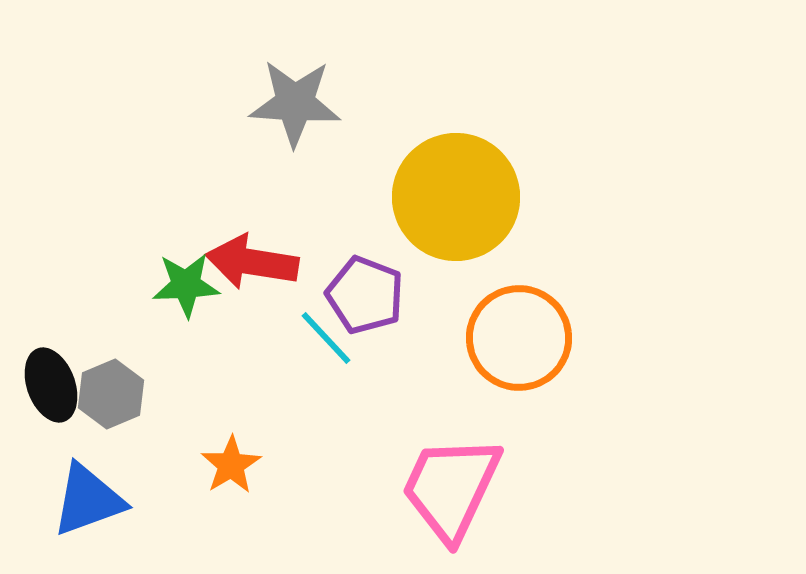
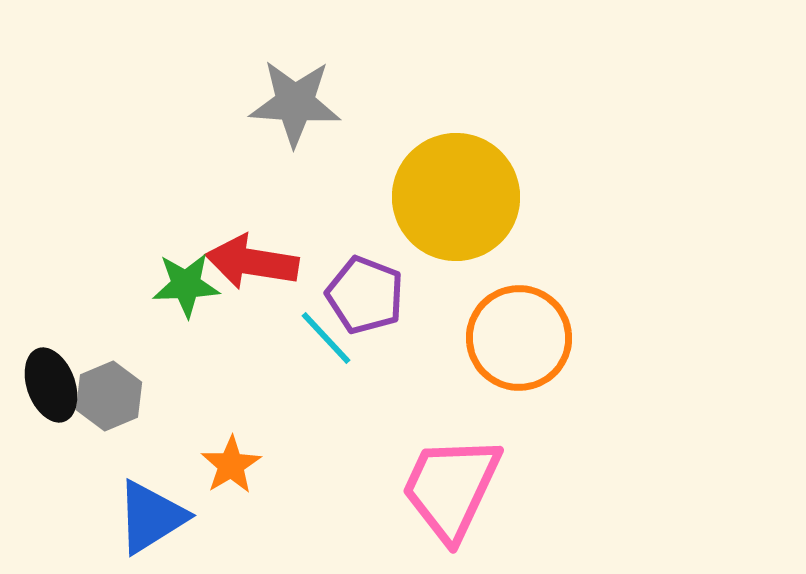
gray hexagon: moved 2 px left, 2 px down
blue triangle: moved 63 px right, 17 px down; rotated 12 degrees counterclockwise
